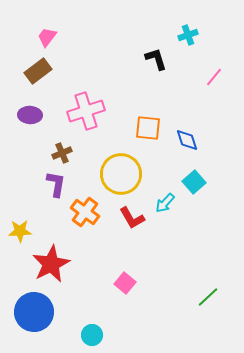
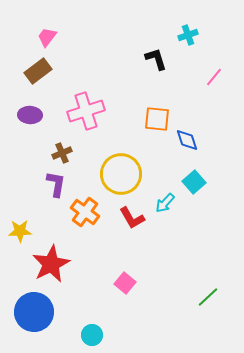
orange square: moved 9 px right, 9 px up
